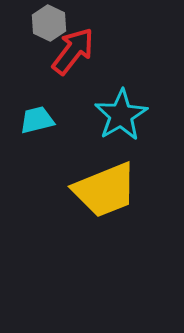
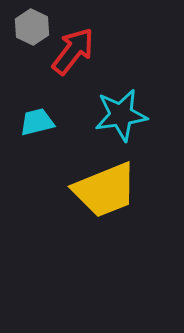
gray hexagon: moved 17 px left, 4 px down
cyan star: rotated 22 degrees clockwise
cyan trapezoid: moved 2 px down
